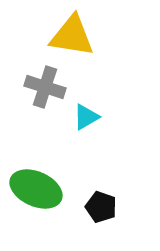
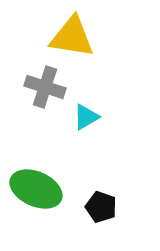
yellow triangle: moved 1 px down
